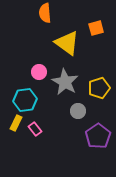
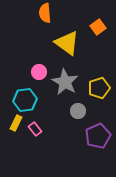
orange square: moved 2 px right, 1 px up; rotated 21 degrees counterclockwise
purple pentagon: rotated 10 degrees clockwise
